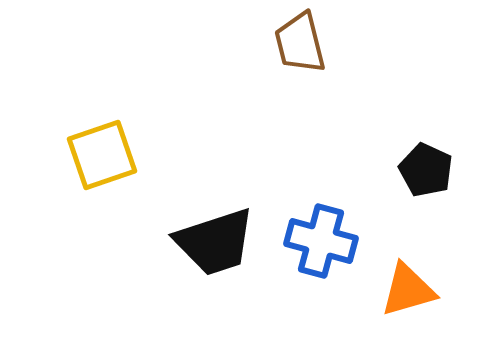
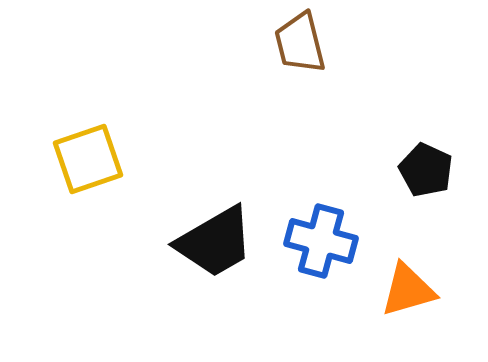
yellow square: moved 14 px left, 4 px down
black trapezoid: rotated 12 degrees counterclockwise
